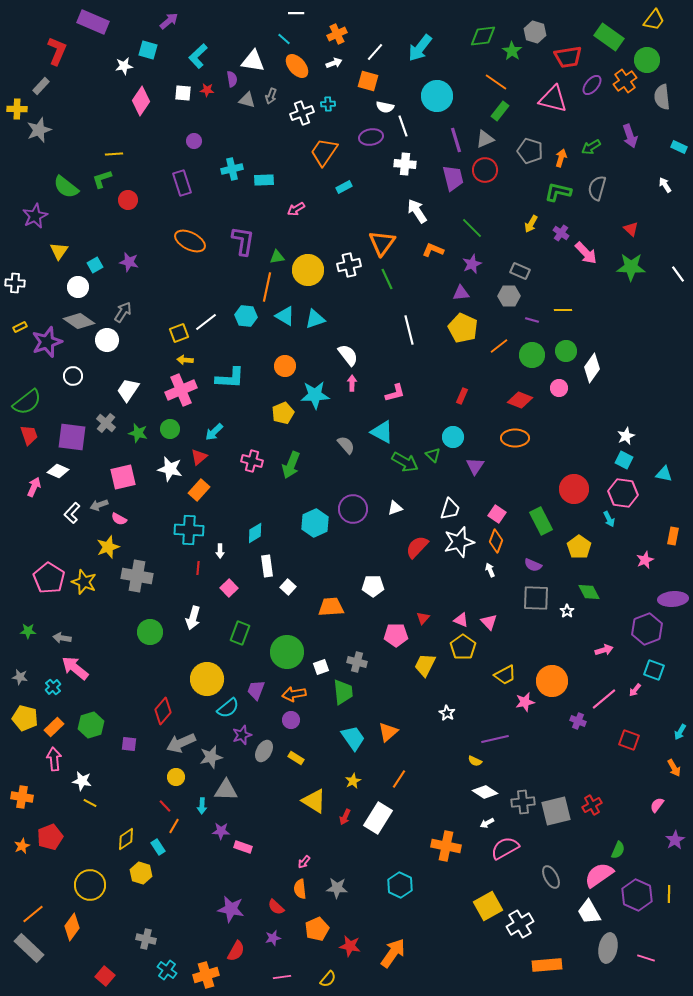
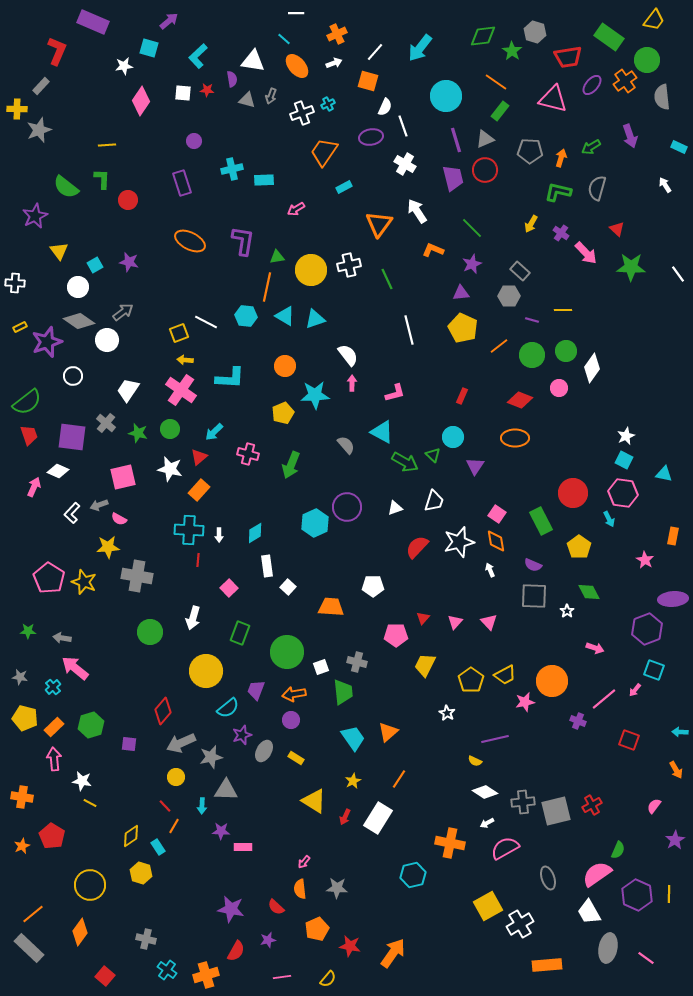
cyan square at (148, 50): moved 1 px right, 2 px up
cyan circle at (437, 96): moved 9 px right
cyan cross at (328, 104): rotated 24 degrees counterclockwise
white semicircle at (385, 107): rotated 78 degrees counterclockwise
gray pentagon at (530, 151): rotated 15 degrees counterclockwise
yellow line at (114, 154): moved 7 px left, 9 px up
white cross at (405, 164): rotated 25 degrees clockwise
green L-shape at (102, 179): rotated 110 degrees clockwise
red triangle at (631, 229): moved 14 px left
orange triangle at (382, 243): moved 3 px left, 19 px up
yellow triangle at (59, 251): rotated 12 degrees counterclockwise
yellow circle at (308, 270): moved 3 px right
gray rectangle at (520, 271): rotated 18 degrees clockwise
gray arrow at (123, 312): rotated 20 degrees clockwise
white line at (206, 322): rotated 65 degrees clockwise
pink cross at (181, 390): rotated 32 degrees counterclockwise
pink cross at (252, 461): moved 4 px left, 7 px up
red circle at (574, 489): moved 1 px left, 4 px down
purple circle at (353, 509): moved 6 px left, 2 px up
white trapezoid at (450, 509): moved 16 px left, 8 px up
orange diamond at (496, 541): rotated 30 degrees counterclockwise
yellow star at (108, 547): rotated 15 degrees clockwise
white arrow at (220, 551): moved 1 px left, 16 px up
pink star at (645, 560): rotated 18 degrees counterclockwise
red line at (198, 568): moved 8 px up
gray square at (536, 598): moved 2 px left, 2 px up
orange trapezoid at (331, 607): rotated 8 degrees clockwise
pink triangle at (461, 620): moved 6 px left, 2 px down; rotated 49 degrees clockwise
yellow pentagon at (463, 647): moved 8 px right, 33 px down
pink arrow at (604, 650): moved 9 px left, 2 px up; rotated 36 degrees clockwise
yellow circle at (207, 679): moved 1 px left, 8 px up
cyan arrow at (680, 732): rotated 63 degrees clockwise
orange arrow at (674, 768): moved 2 px right, 2 px down
pink semicircle at (657, 805): moved 3 px left, 1 px down
red pentagon at (50, 837): moved 2 px right, 1 px up; rotated 20 degrees counterclockwise
yellow diamond at (126, 839): moved 5 px right, 3 px up
orange cross at (446, 846): moved 4 px right, 3 px up
pink rectangle at (243, 847): rotated 18 degrees counterclockwise
pink semicircle at (599, 875): moved 2 px left, 1 px up
gray ellipse at (551, 877): moved 3 px left, 1 px down; rotated 10 degrees clockwise
cyan hexagon at (400, 885): moved 13 px right, 10 px up; rotated 20 degrees clockwise
orange diamond at (72, 927): moved 8 px right, 5 px down
purple star at (273, 938): moved 5 px left, 2 px down
pink line at (646, 958): rotated 18 degrees clockwise
